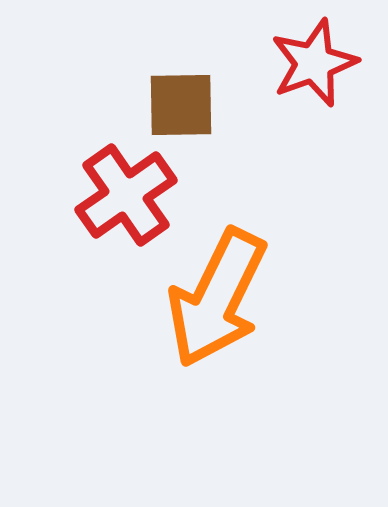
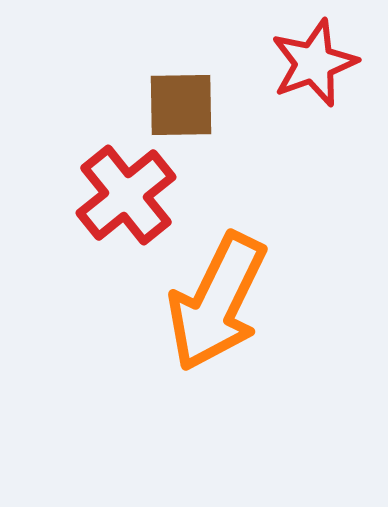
red cross: rotated 4 degrees counterclockwise
orange arrow: moved 4 px down
